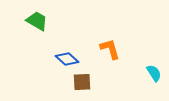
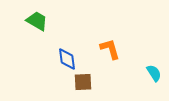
blue diamond: rotated 40 degrees clockwise
brown square: moved 1 px right
